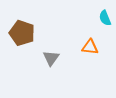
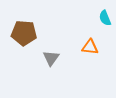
brown pentagon: moved 2 px right; rotated 15 degrees counterclockwise
